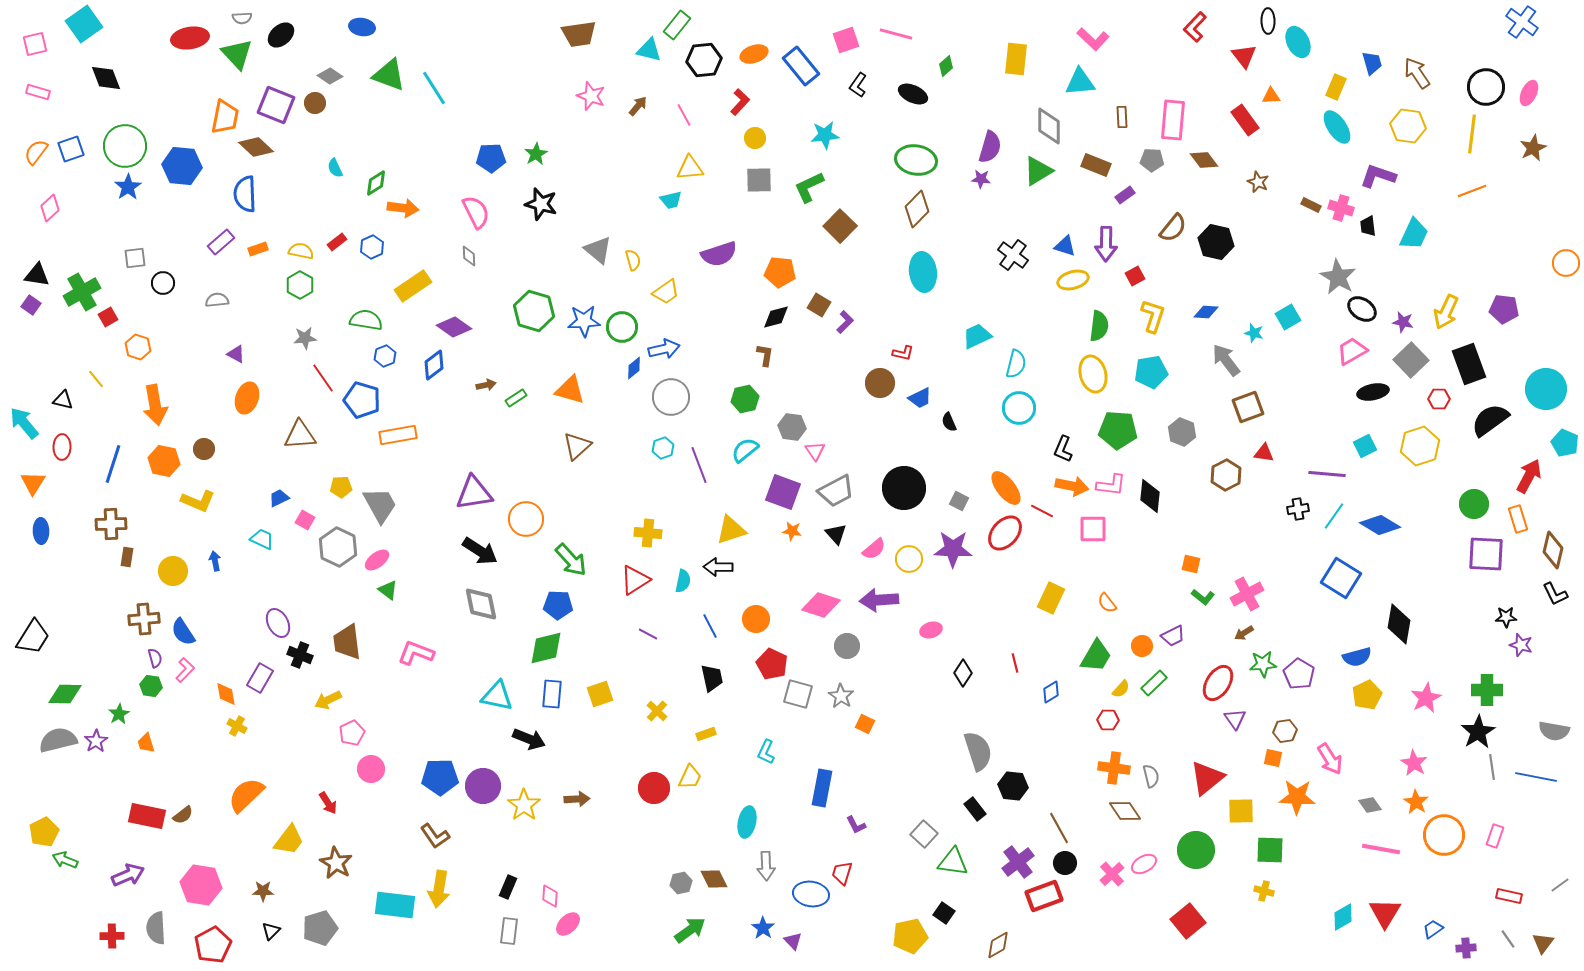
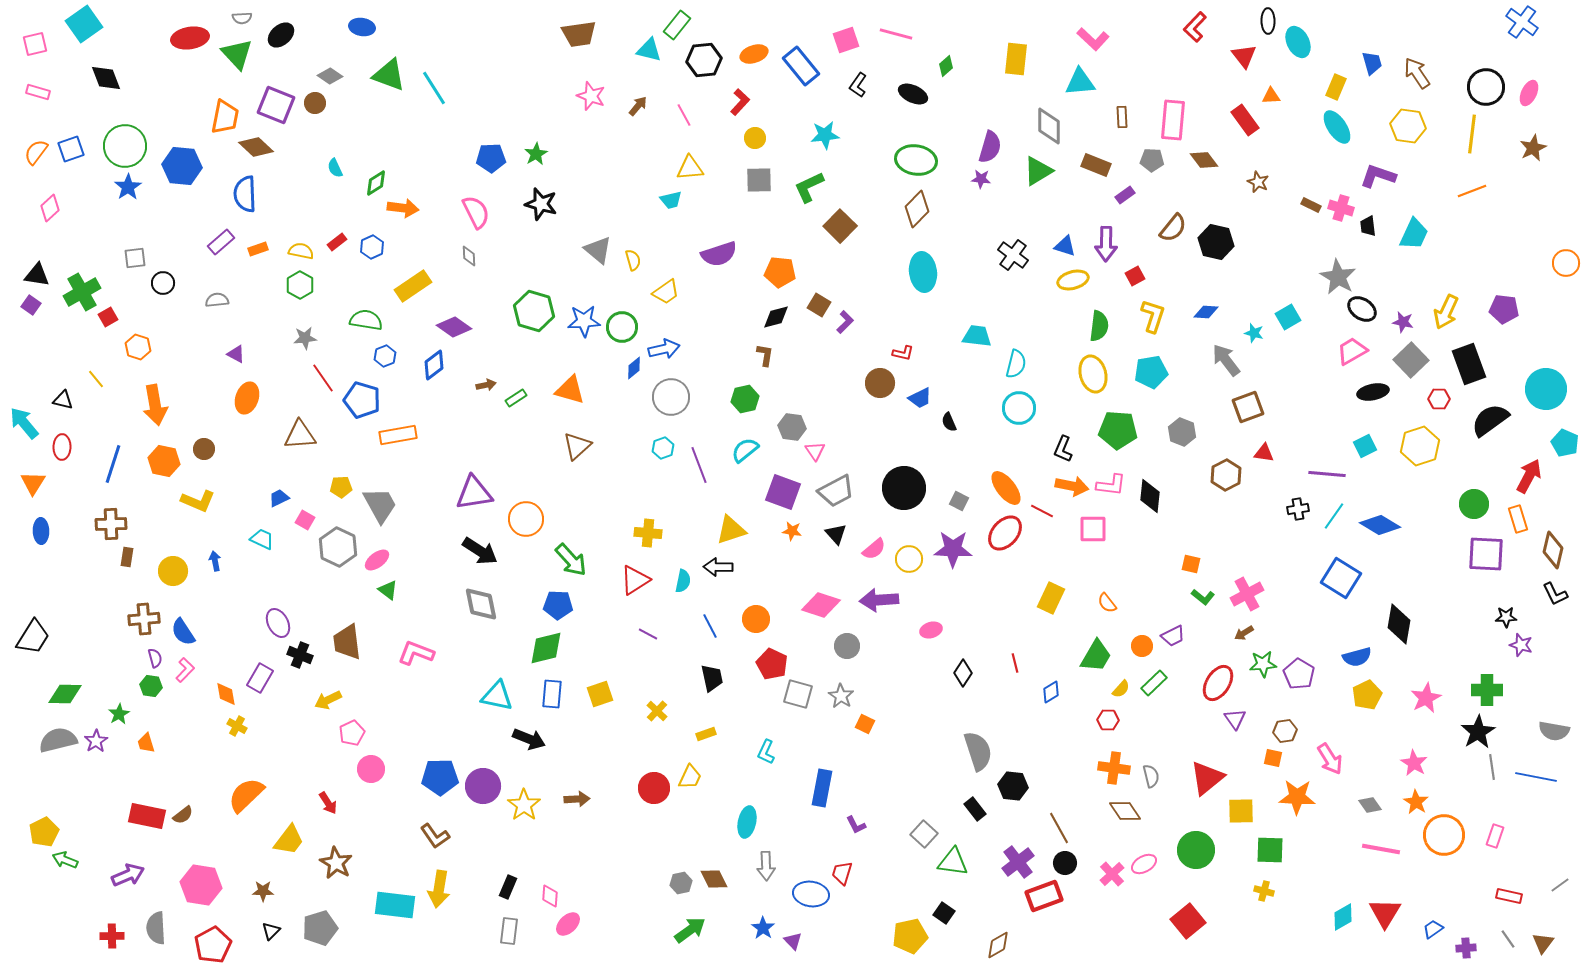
cyan trapezoid at (977, 336): rotated 32 degrees clockwise
